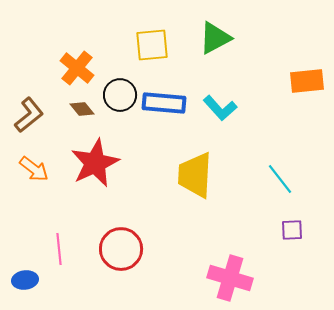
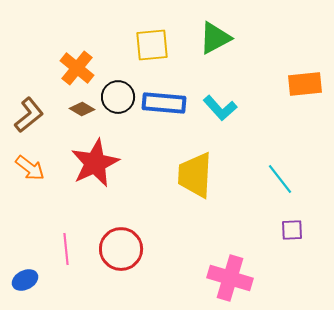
orange rectangle: moved 2 px left, 3 px down
black circle: moved 2 px left, 2 px down
brown diamond: rotated 20 degrees counterclockwise
orange arrow: moved 4 px left, 1 px up
pink line: moved 7 px right
blue ellipse: rotated 20 degrees counterclockwise
